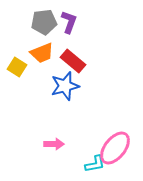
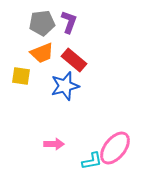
gray pentagon: moved 2 px left, 1 px down
red rectangle: moved 1 px right, 1 px up
yellow square: moved 4 px right, 9 px down; rotated 24 degrees counterclockwise
cyan L-shape: moved 3 px left, 3 px up
